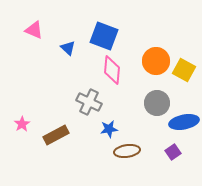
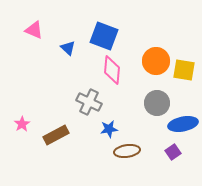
yellow square: rotated 20 degrees counterclockwise
blue ellipse: moved 1 px left, 2 px down
